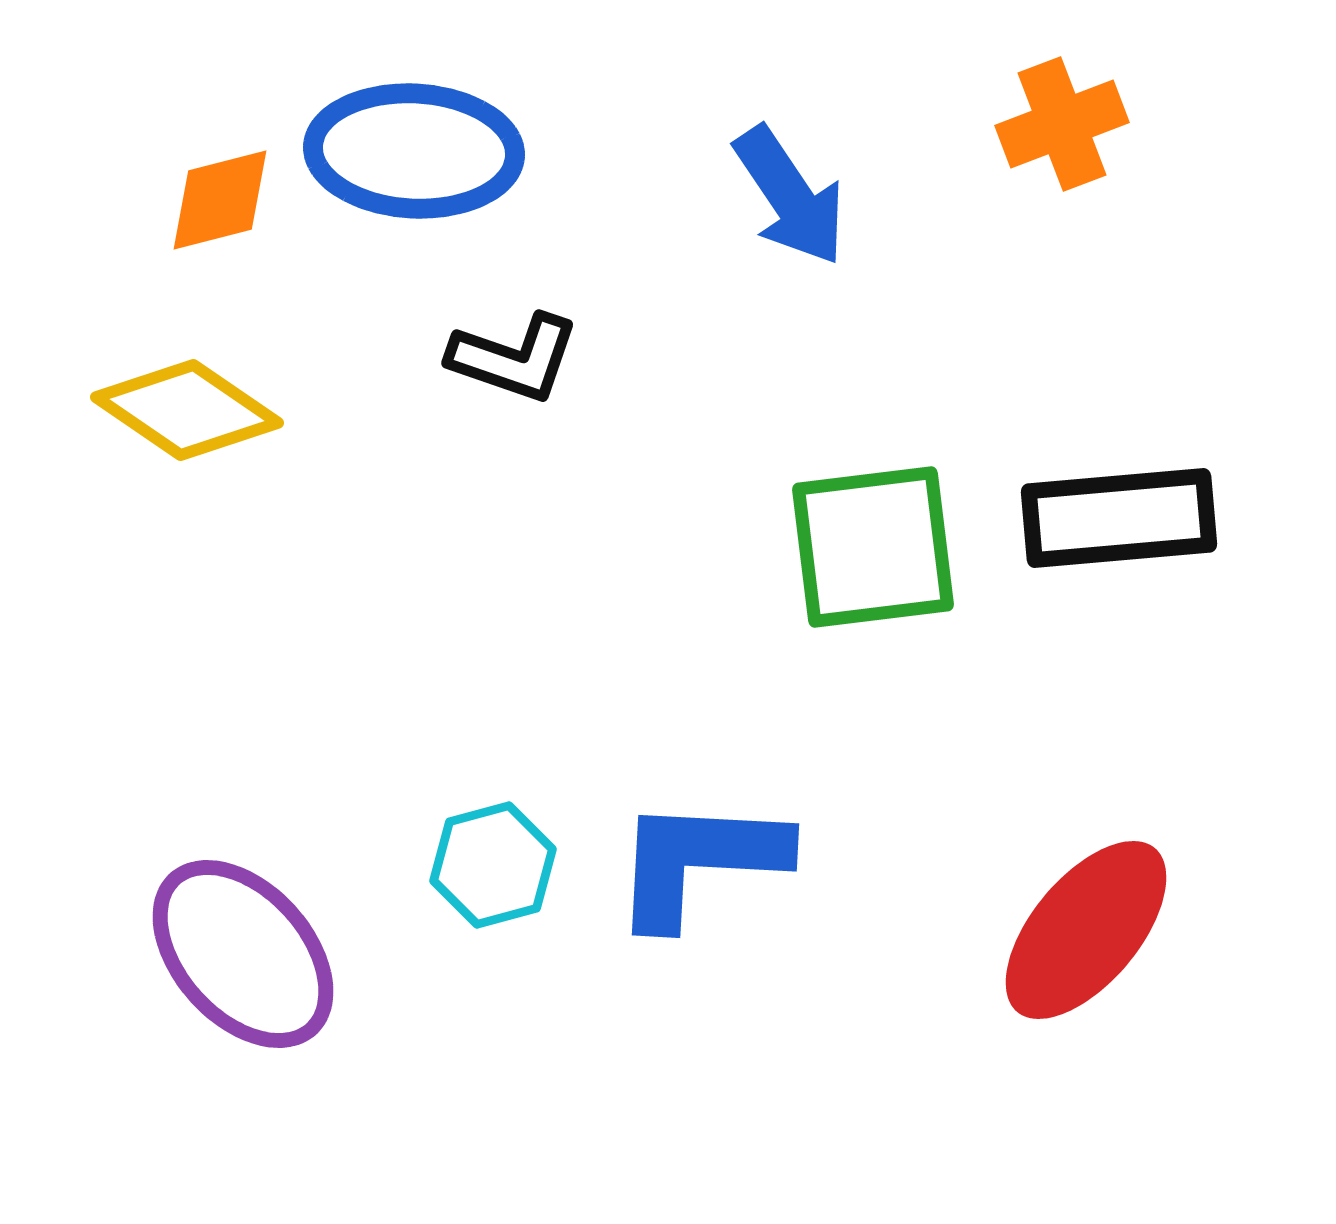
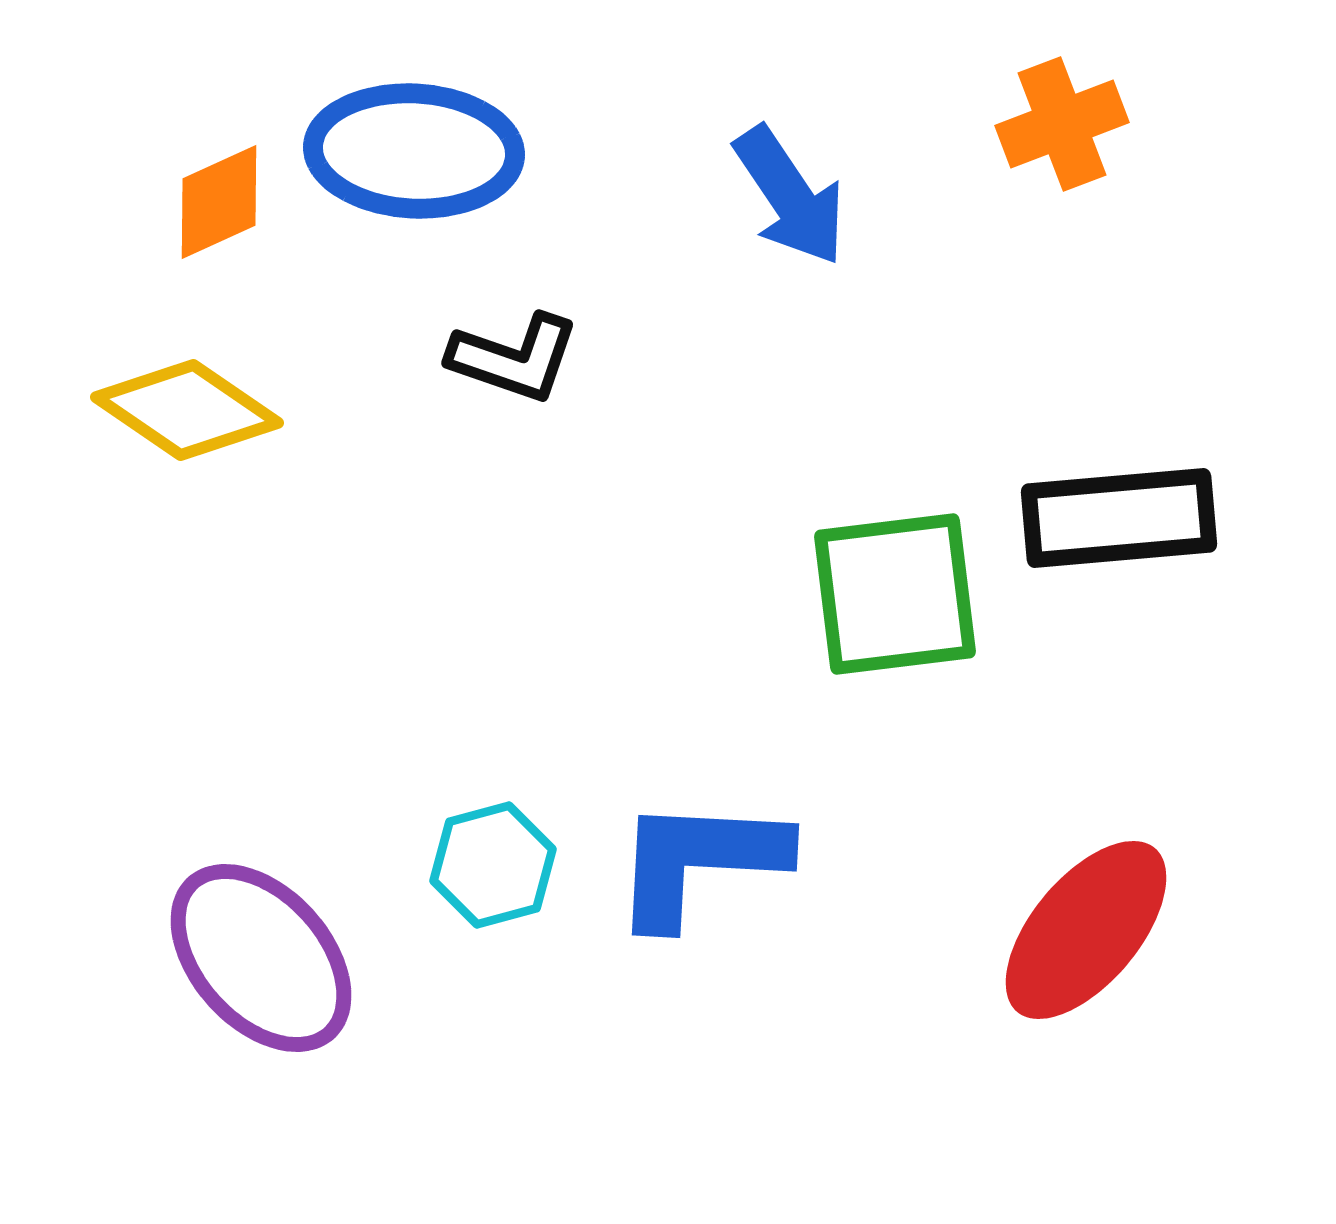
orange diamond: moved 1 px left, 2 px down; rotated 10 degrees counterclockwise
green square: moved 22 px right, 47 px down
purple ellipse: moved 18 px right, 4 px down
